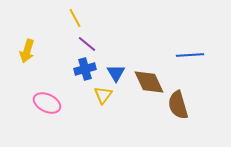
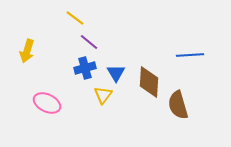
yellow line: rotated 24 degrees counterclockwise
purple line: moved 2 px right, 2 px up
blue cross: moved 1 px up
brown diamond: rotated 28 degrees clockwise
